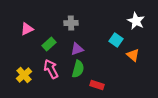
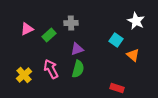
green rectangle: moved 9 px up
red rectangle: moved 20 px right, 3 px down
